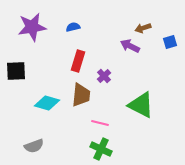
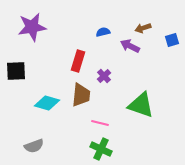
blue semicircle: moved 30 px right, 5 px down
blue square: moved 2 px right, 2 px up
green triangle: rotated 8 degrees counterclockwise
